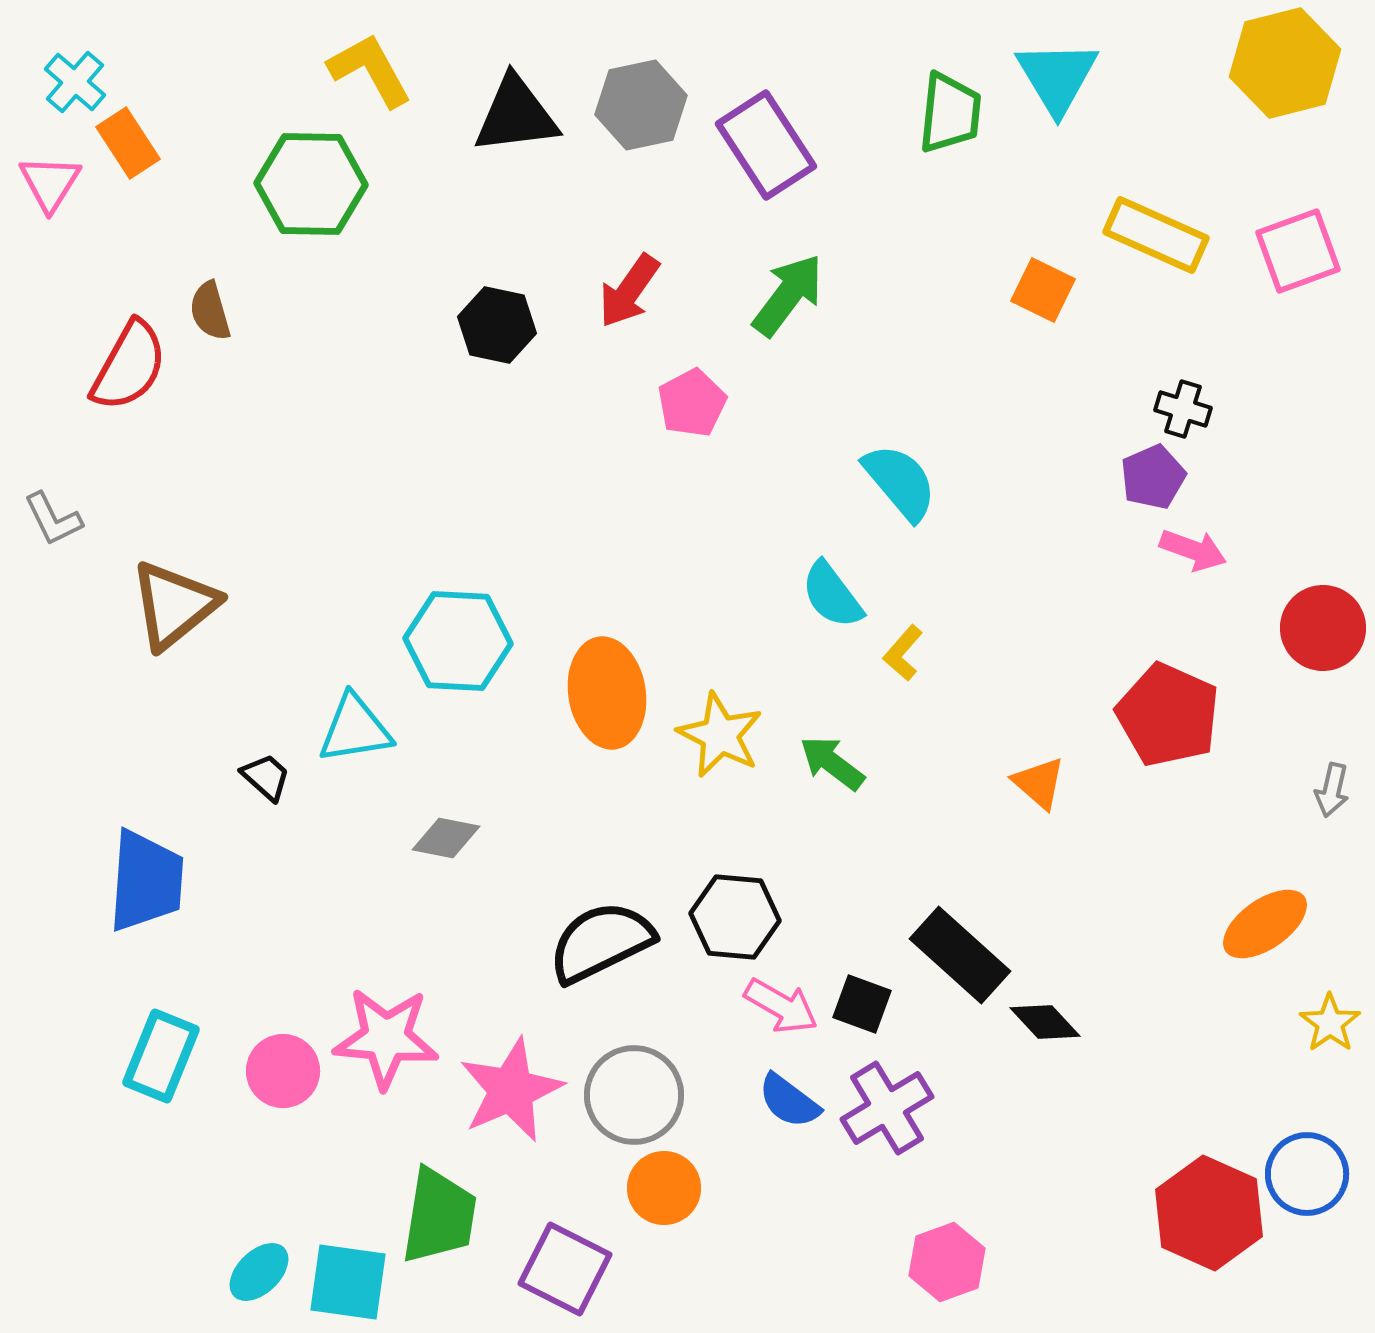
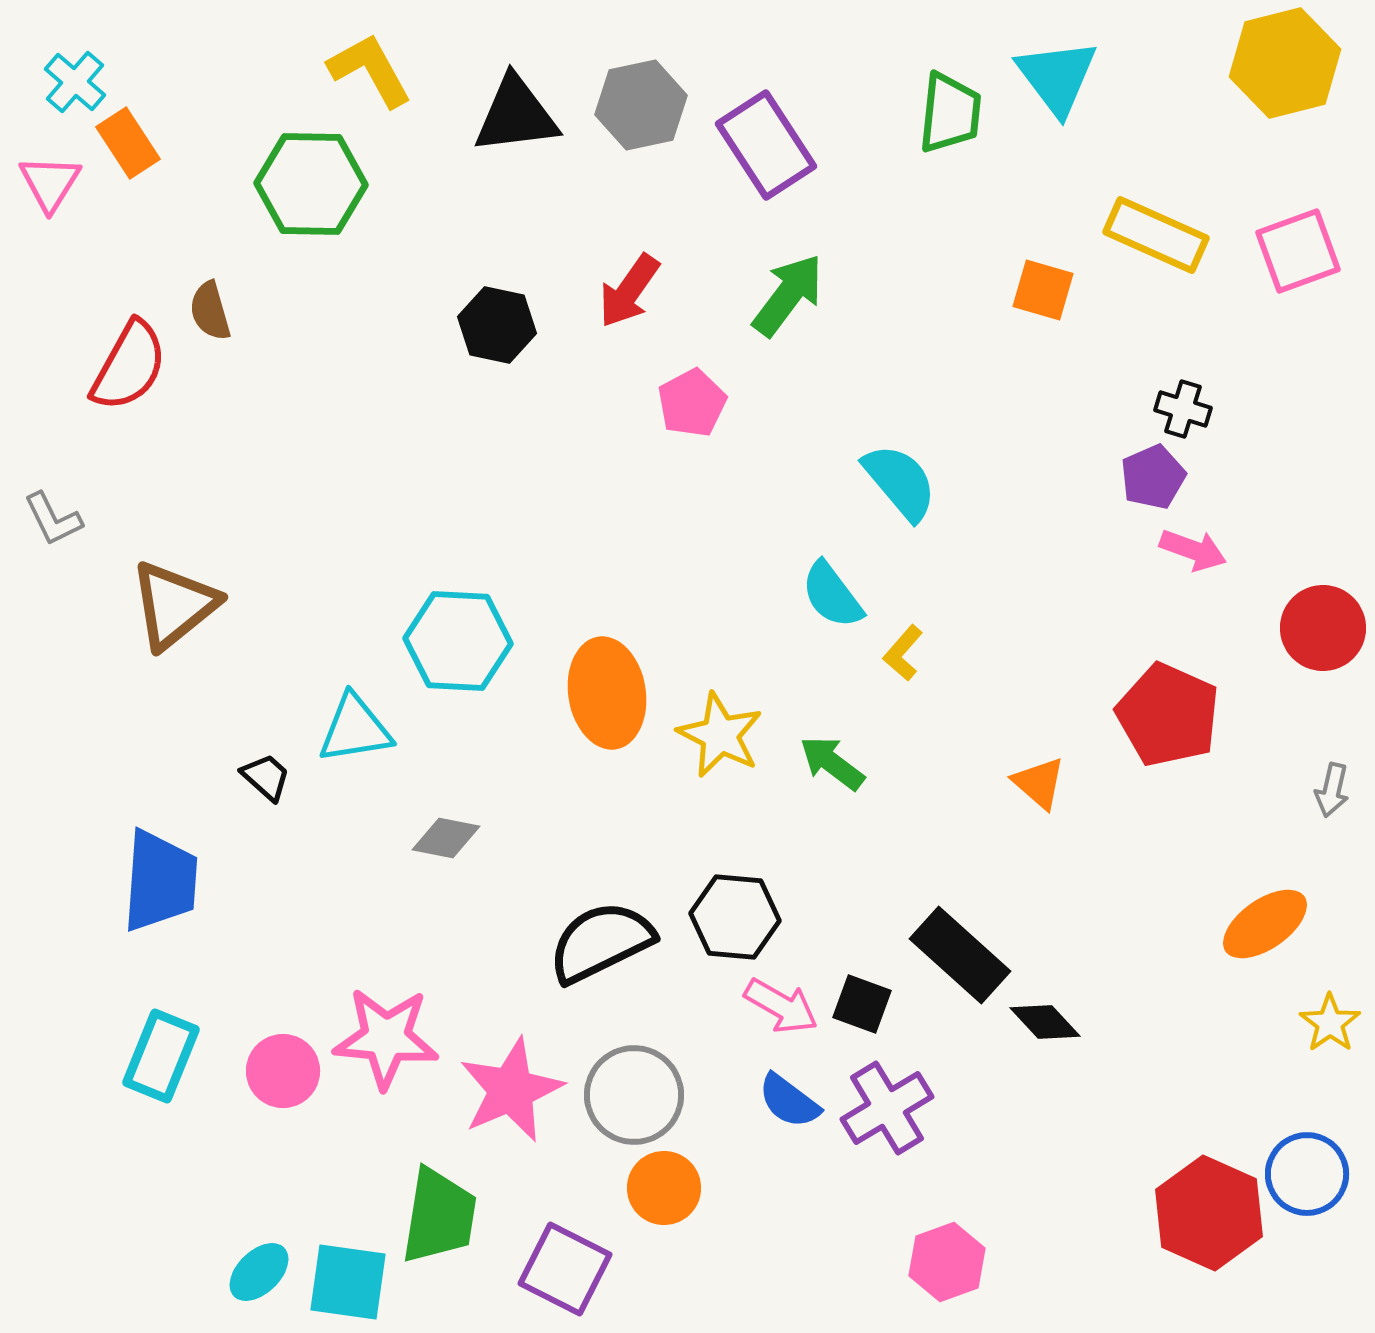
cyan triangle at (1057, 77): rotated 6 degrees counterclockwise
orange square at (1043, 290): rotated 10 degrees counterclockwise
blue trapezoid at (146, 881): moved 14 px right
